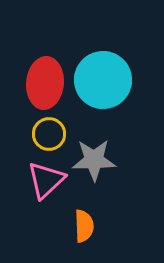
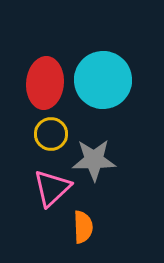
yellow circle: moved 2 px right
pink triangle: moved 6 px right, 8 px down
orange semicircle: moved 1 px left, 1 px down
